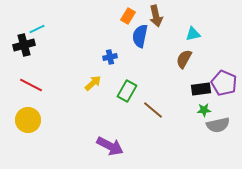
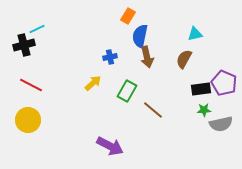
brown arrow: moved 9 px left, 41 px down
cyan triangle: moved 2 px right
gray semicircle: moved 3 px right, 1 px up
